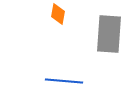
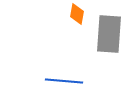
orange diamond: moved 19 px right
